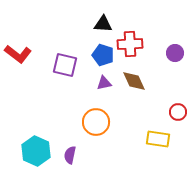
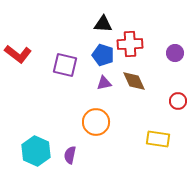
red circle: moved 11 px up
